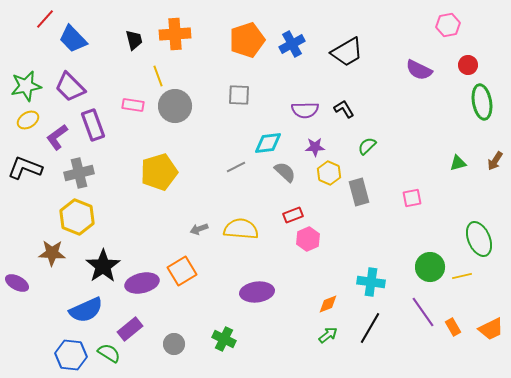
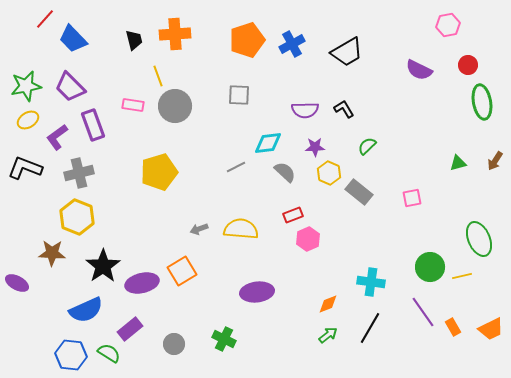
gray rectangle at (359, 192): rotated 36 degrees counterclockwise
